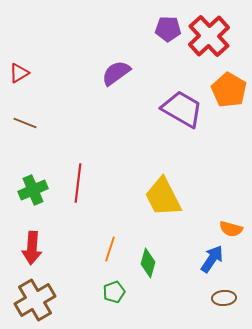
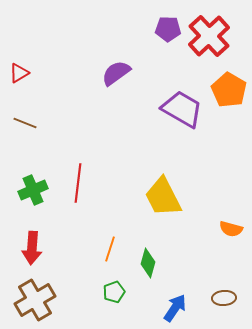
blue arrow: moved 37 px left, 49 px down
